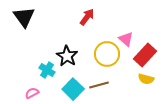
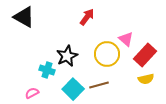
black triangle: rotated 25 degrees counterclockwise
black star: rotated 15 degrees clockwise
cyan cross: rotated 14 degrees counterclockwise
yellow semicircle: rotated 28 degrees counterclockwise
